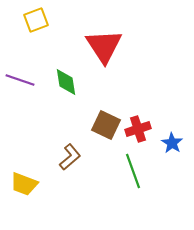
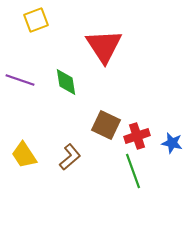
red cross: moved 1 px left, 7 px down
blue star: rotated 20 degrees counterclockwise
yellow trapezoid: moved 29 px up; rotated 36 degrees clockwise
